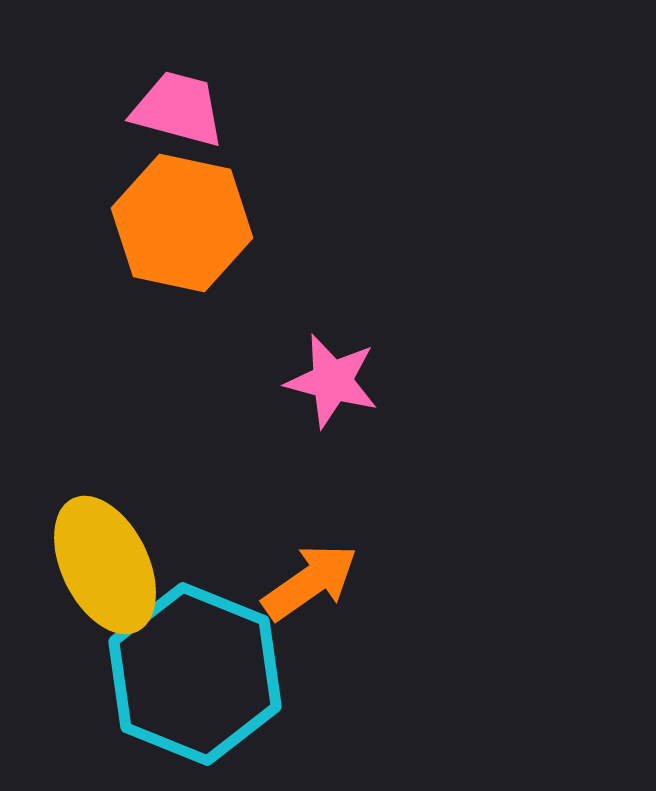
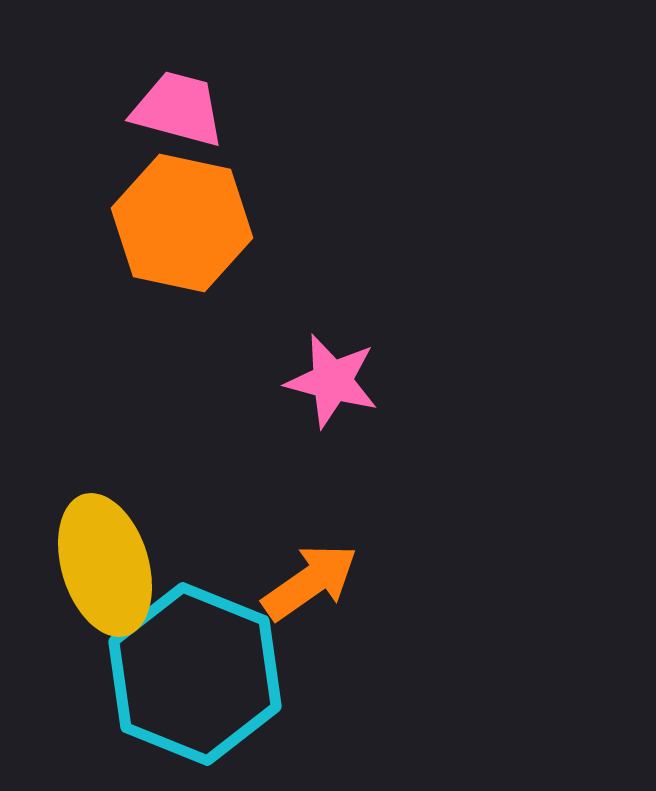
yellow ellipse: rotated 9 degrees clockwise
